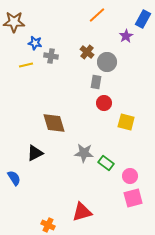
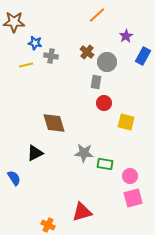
blue rectangle: moved 37 px down
green rectangle: moved 1 px left, 1 px down; rotated 28 degrees counterclockwise
